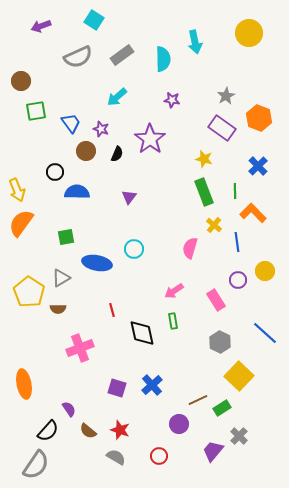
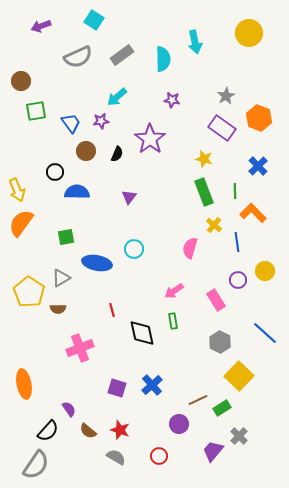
purple star at (101, 129): moved 8 px up; rotated 28 degrees counterclockwise
